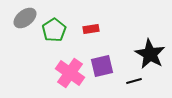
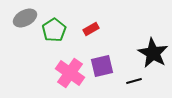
gray ellipse: rotated 10 degrees clockwise
red rectangle: rotated 21 degrees counterclockwise
black star: moved 3 px right, 1 px up
